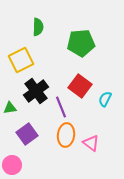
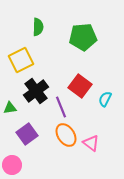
green pentagon: moved 2 px right, 6 px up
orange ellipse: rotated 40 degrees counterclockwise
